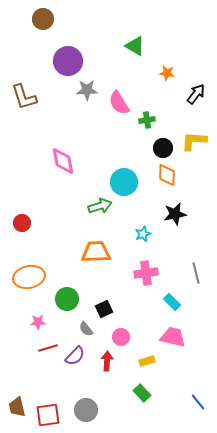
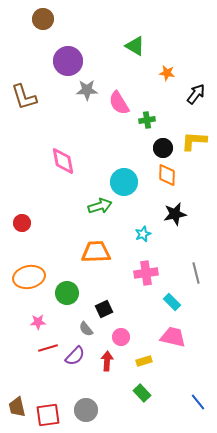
green circle: moved 6 px up
yellow rectangle: moved 3 px left
